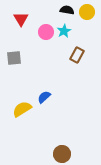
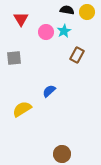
blue semicircle: moved 5 px right, 6 px up
